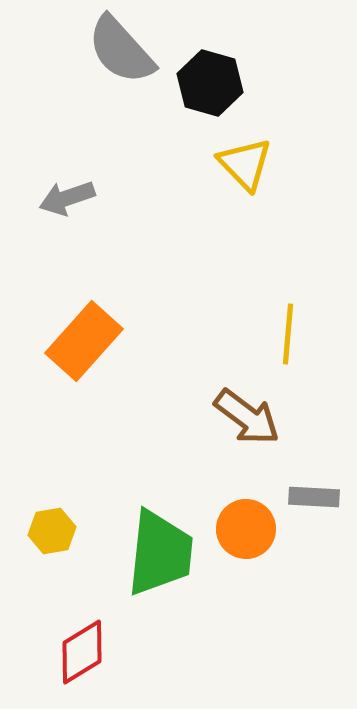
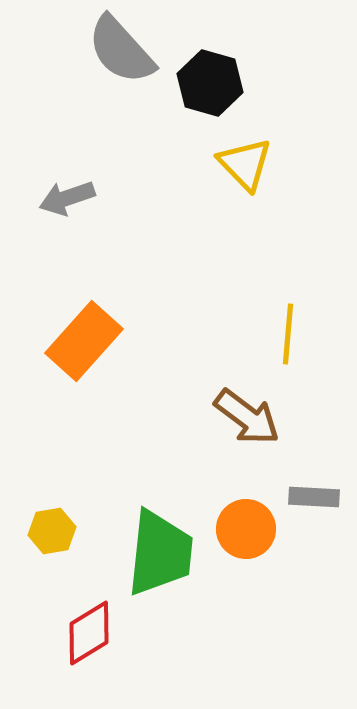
red diamond: moved 7 px right, 19 px up
